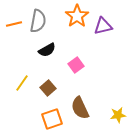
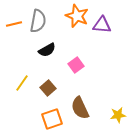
orange star: rotated 15 degrees counterclockwise
purple triangle: moved 1 px left, 1 px up; rotated 18 degrees clockwise
